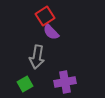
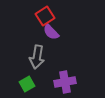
green square: moved 2 px right
